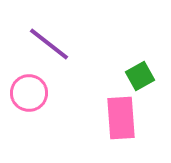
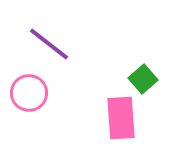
green square: moved 3 px right, 3 px down; rotated 12 degrees counterclockwise
